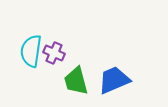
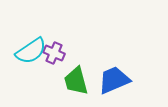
cyan semicircle: rotated 132 degrees counterclockwise
